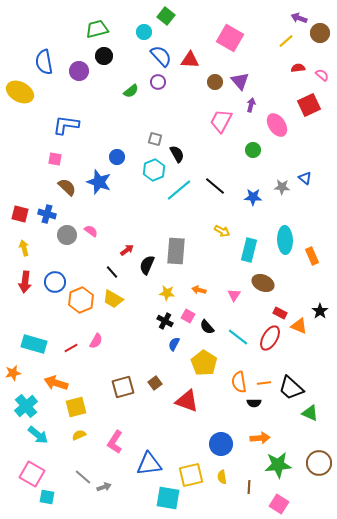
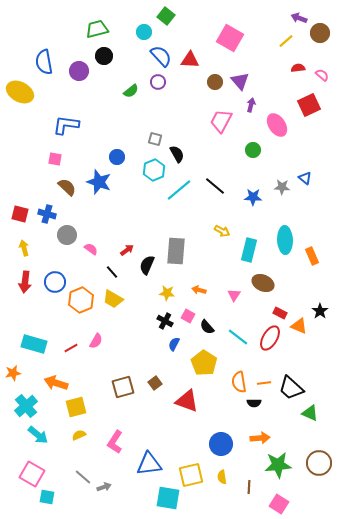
pink semicircle at (91, 231): moved 18 px down
